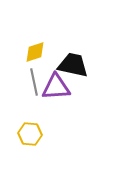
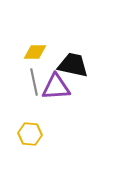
yellow diamond: rotated 20 degrees clockwise
